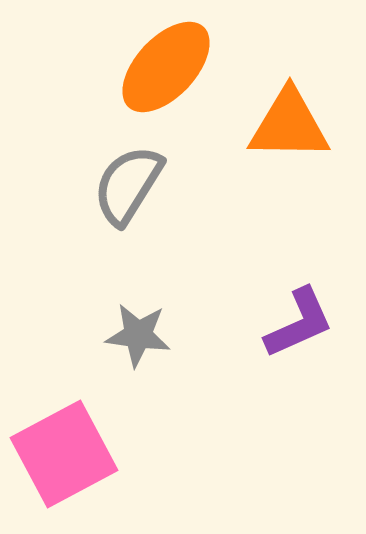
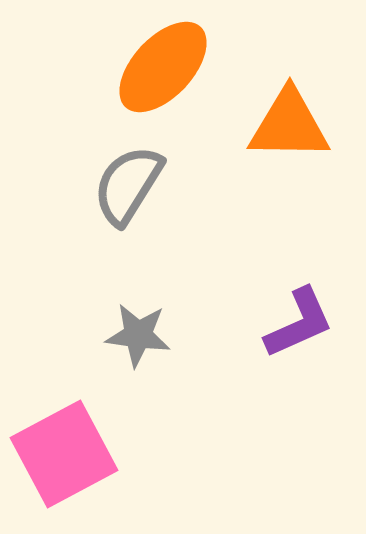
orange ellipse: moved 3 px left
